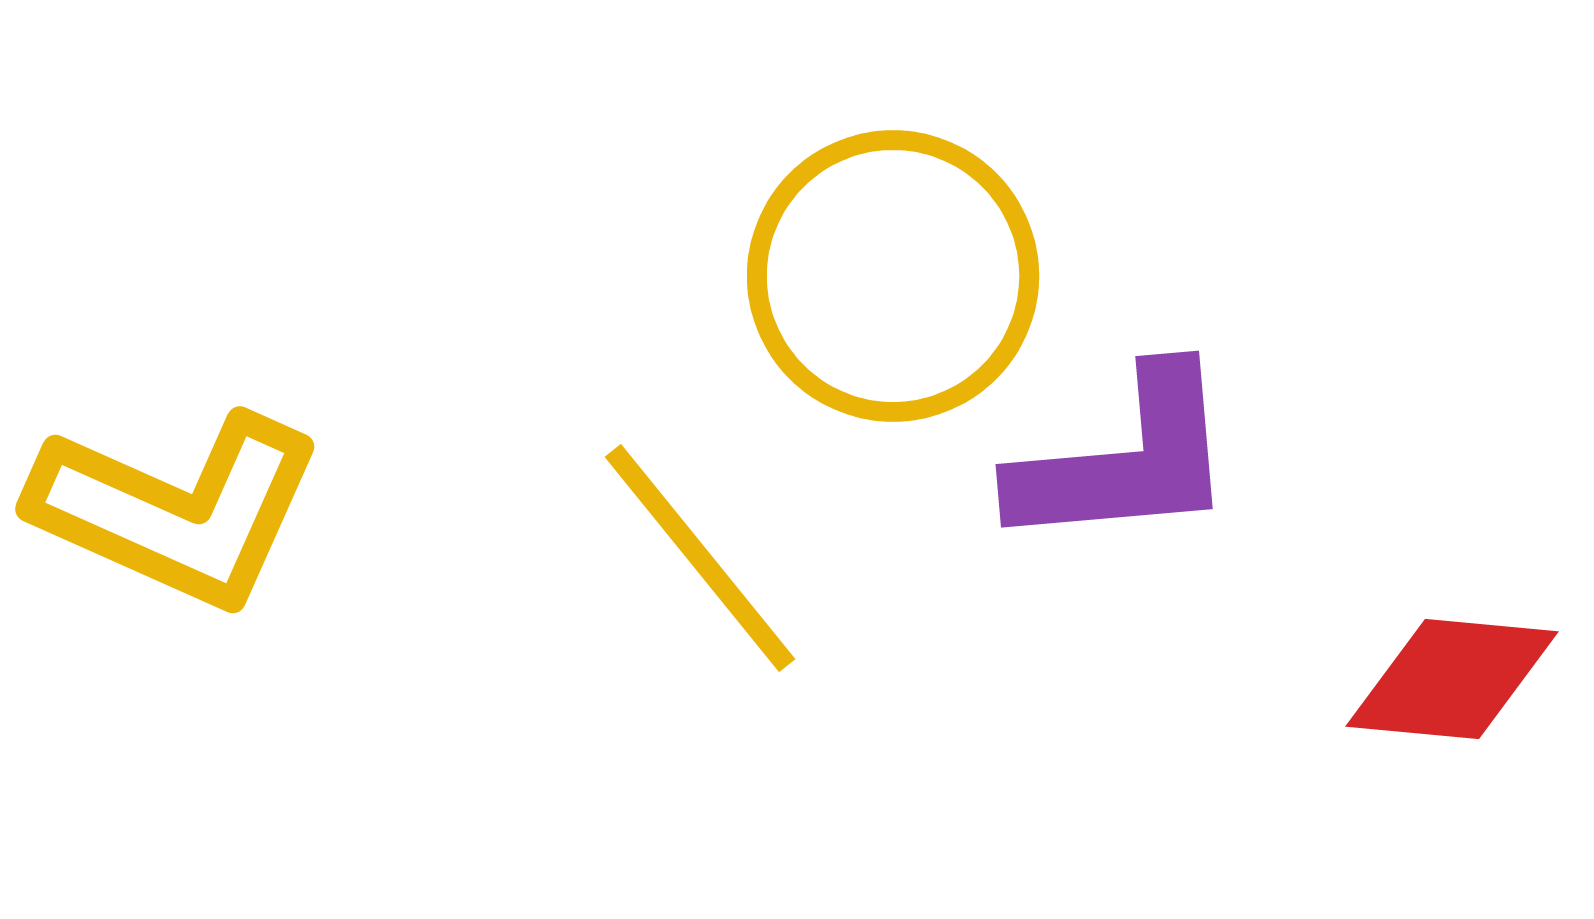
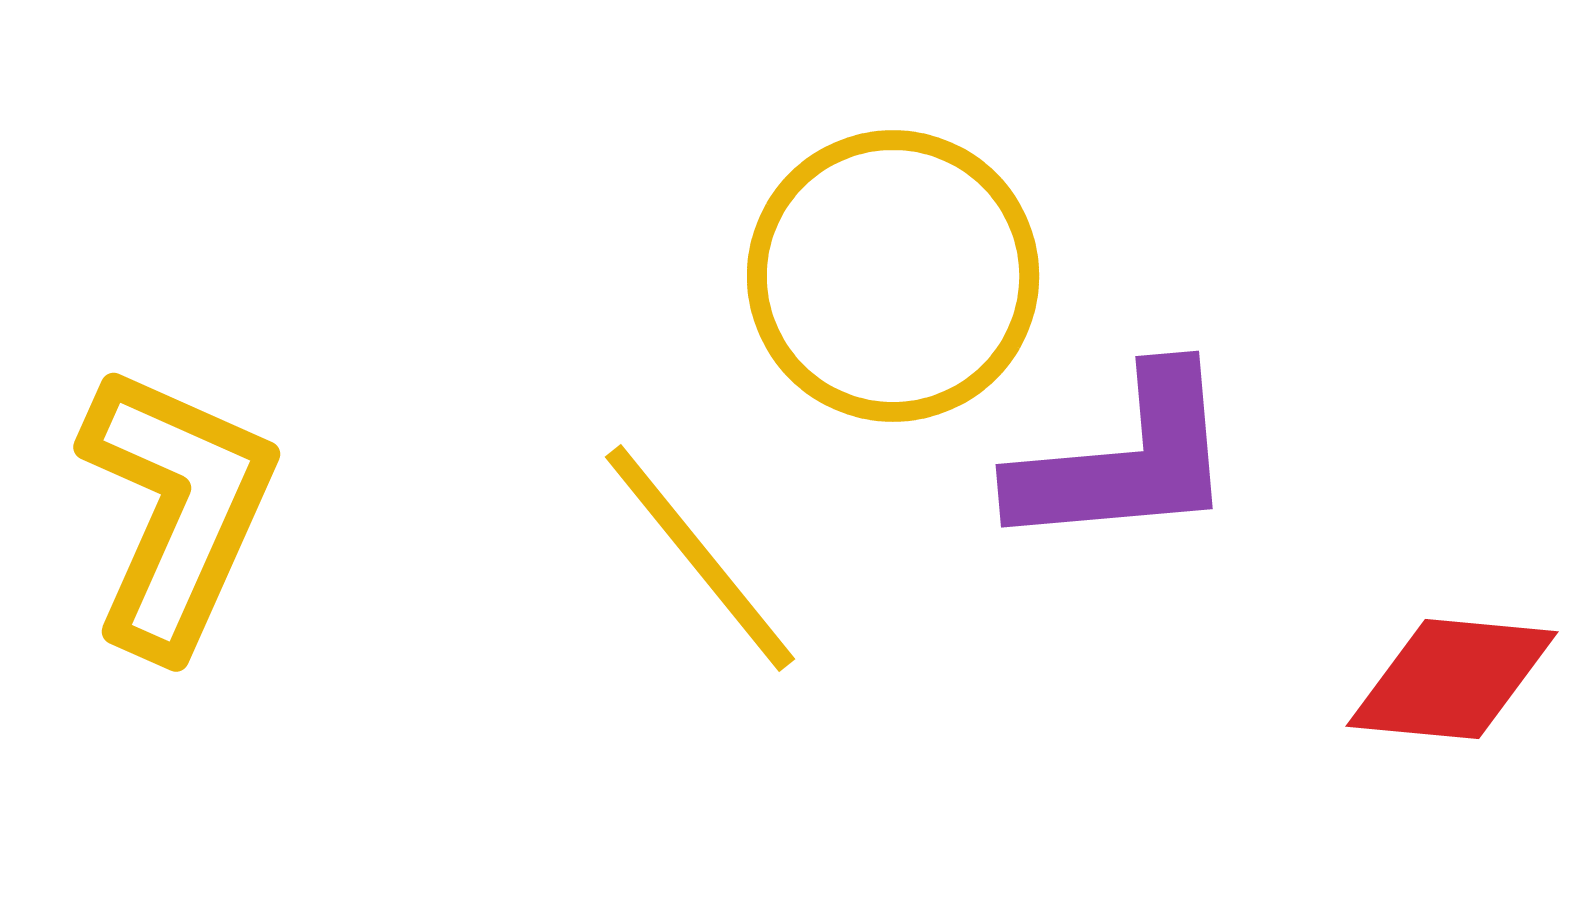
yellow L-shape: rotated 90 degrees counterclockwise
